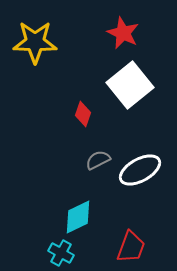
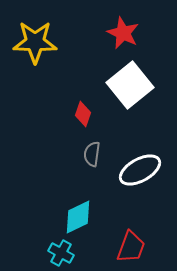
gray semicircle: moved 6 px left, 6 px up; rotated 55 degrees counterclockwise
